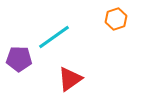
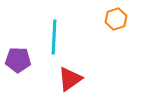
cyan line: rotated 52 degrees counterclockwise
purple pentagon: moved 1 px left, 1 px down
